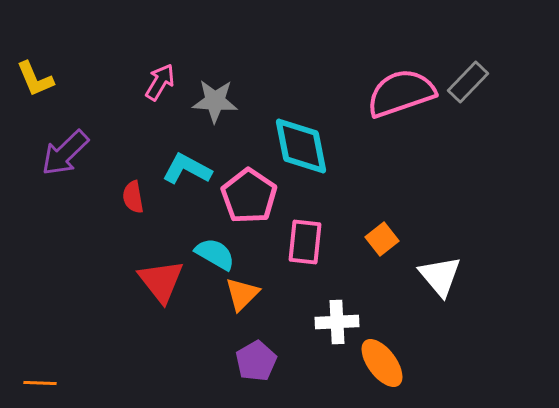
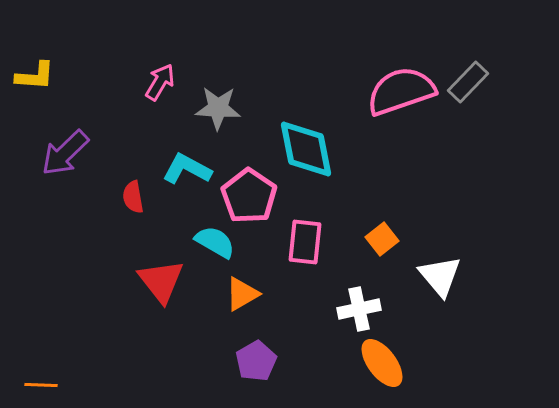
yellow L-shape: moved 3 px up; rotated 63 degrees counterclockwise
pink semicircle: moved 2 px up
gray star: moved 3 px right, 7 px down
cyan diamond: moved 5 px right, 3 px down
cyan semicircle: moved 12 px up
orange triangle: rotated 15 degrees clockwise
white cross: moved 22 px right, 13 px up; rotated 9 degrees counterclockwise
orange line: moved 1 px right, 2 px down
